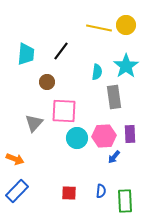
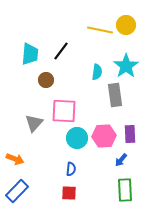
yellow line: moved 1 px right, 2 px down
cyan trapezoid: moved 4 px right
brown circle: moved 1 px left, 2 px up
gray rectangle: moved 1 px right, 2 px up
blue arrow: moved 7 px right, 3 px down
blue semicircle: moved 30 px left, 22 px up
green rectangle: moved 11 px up
